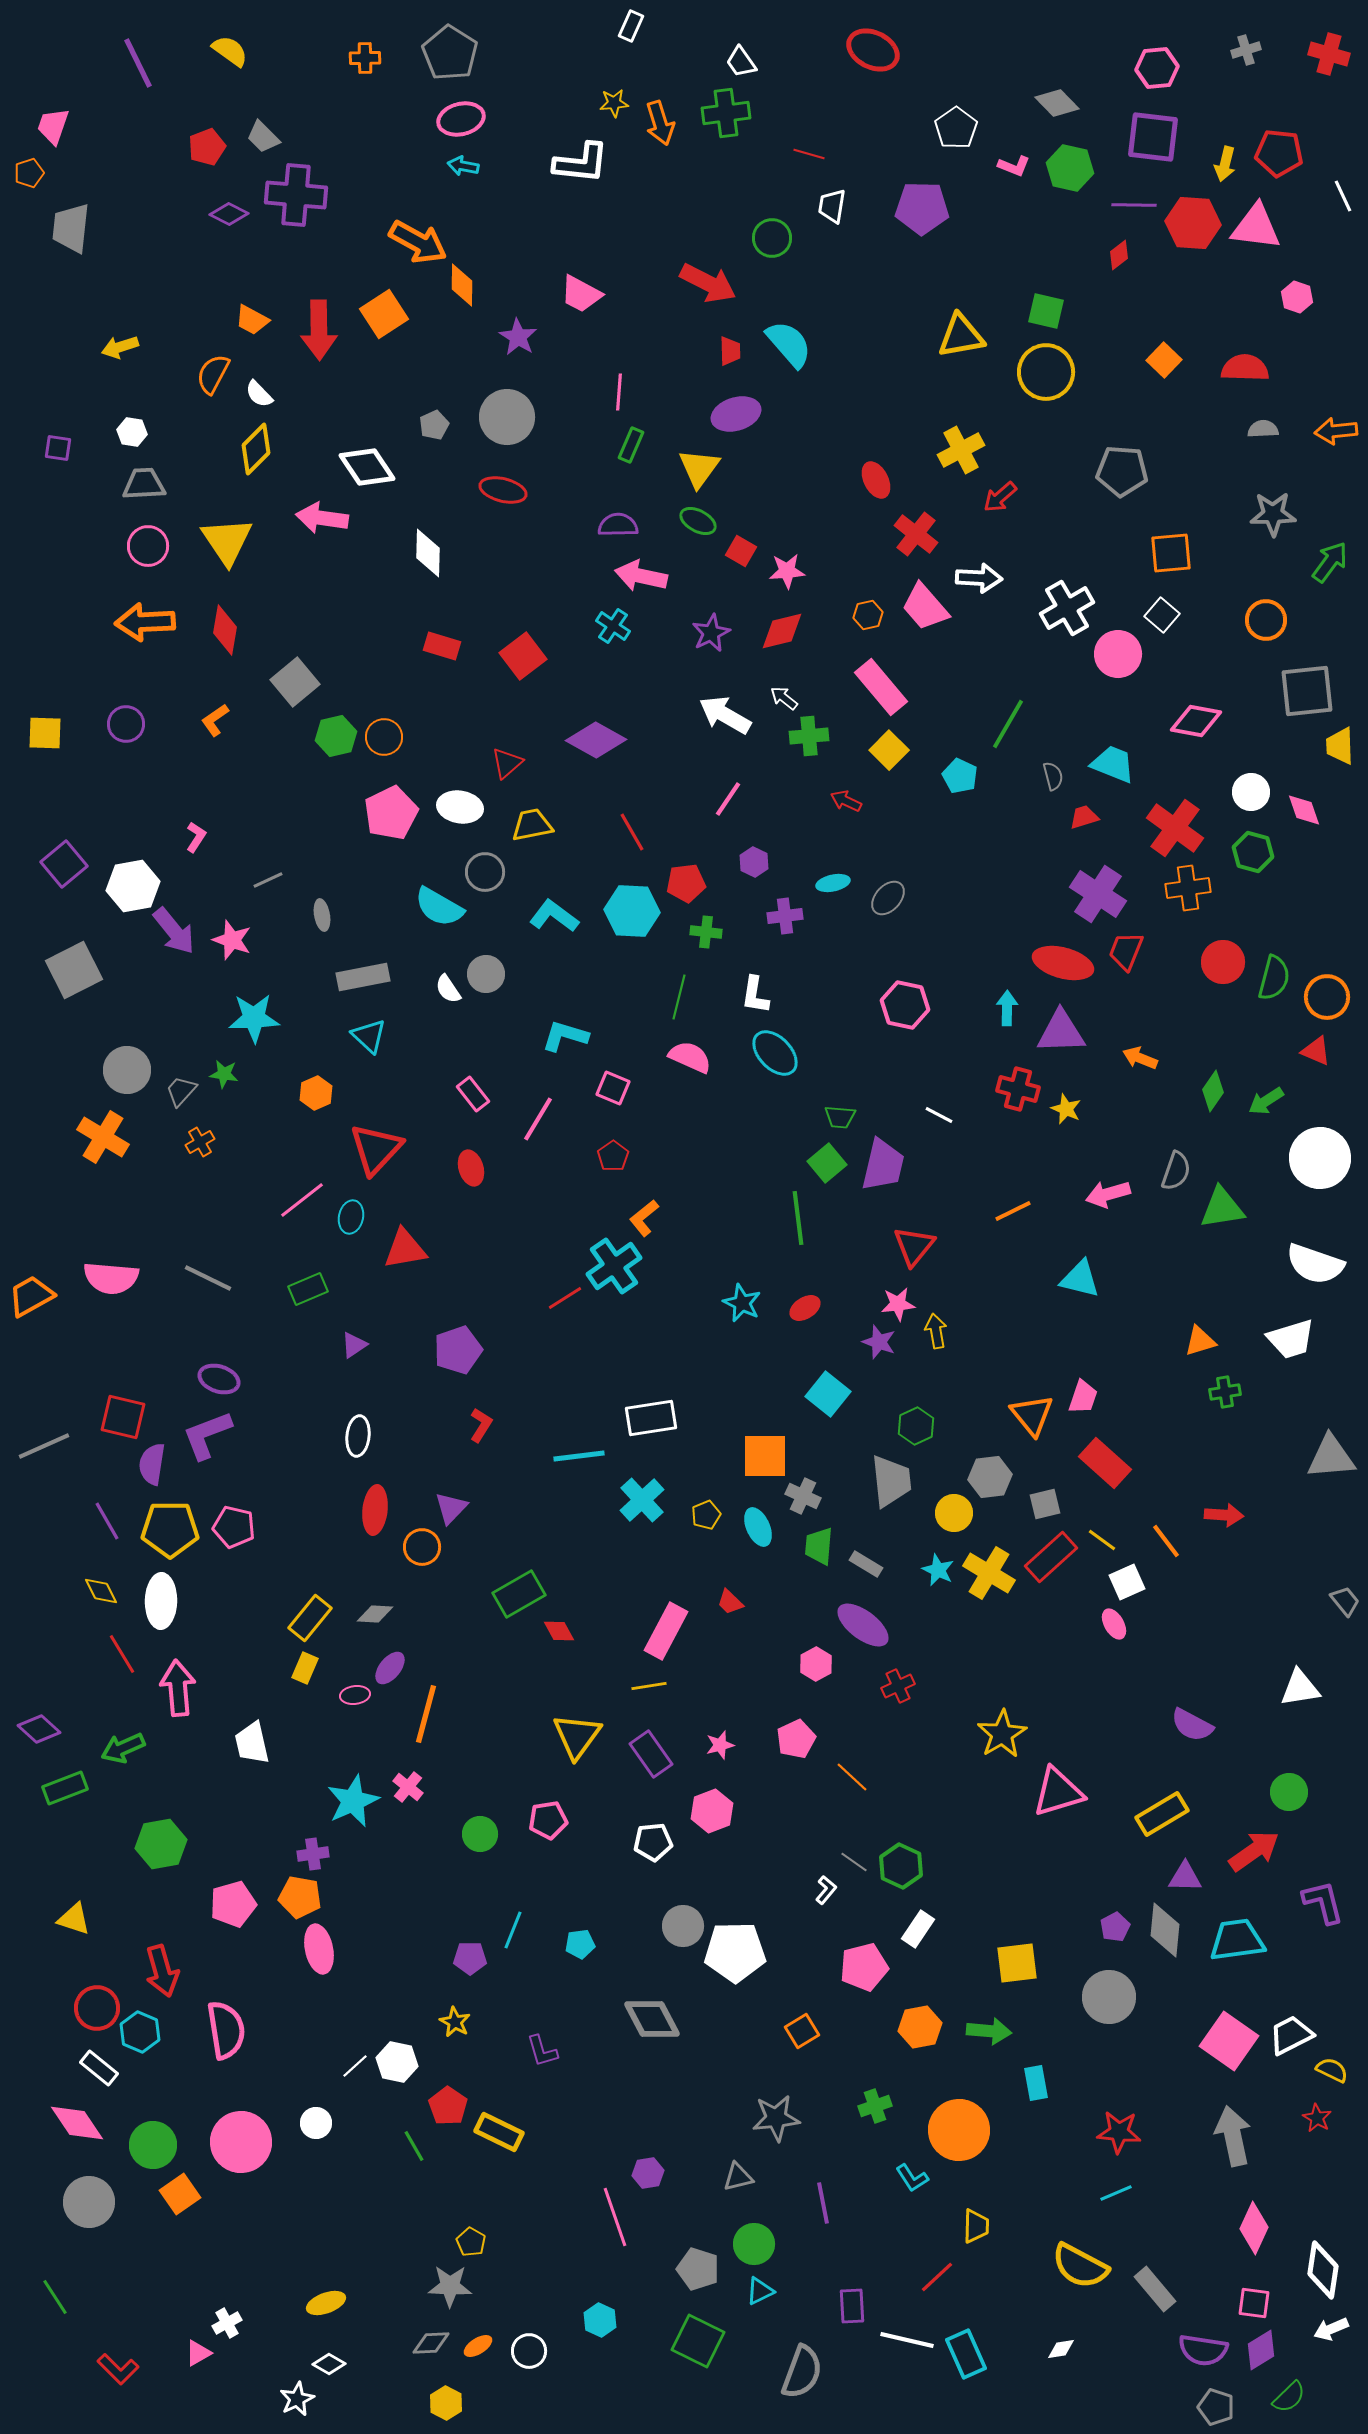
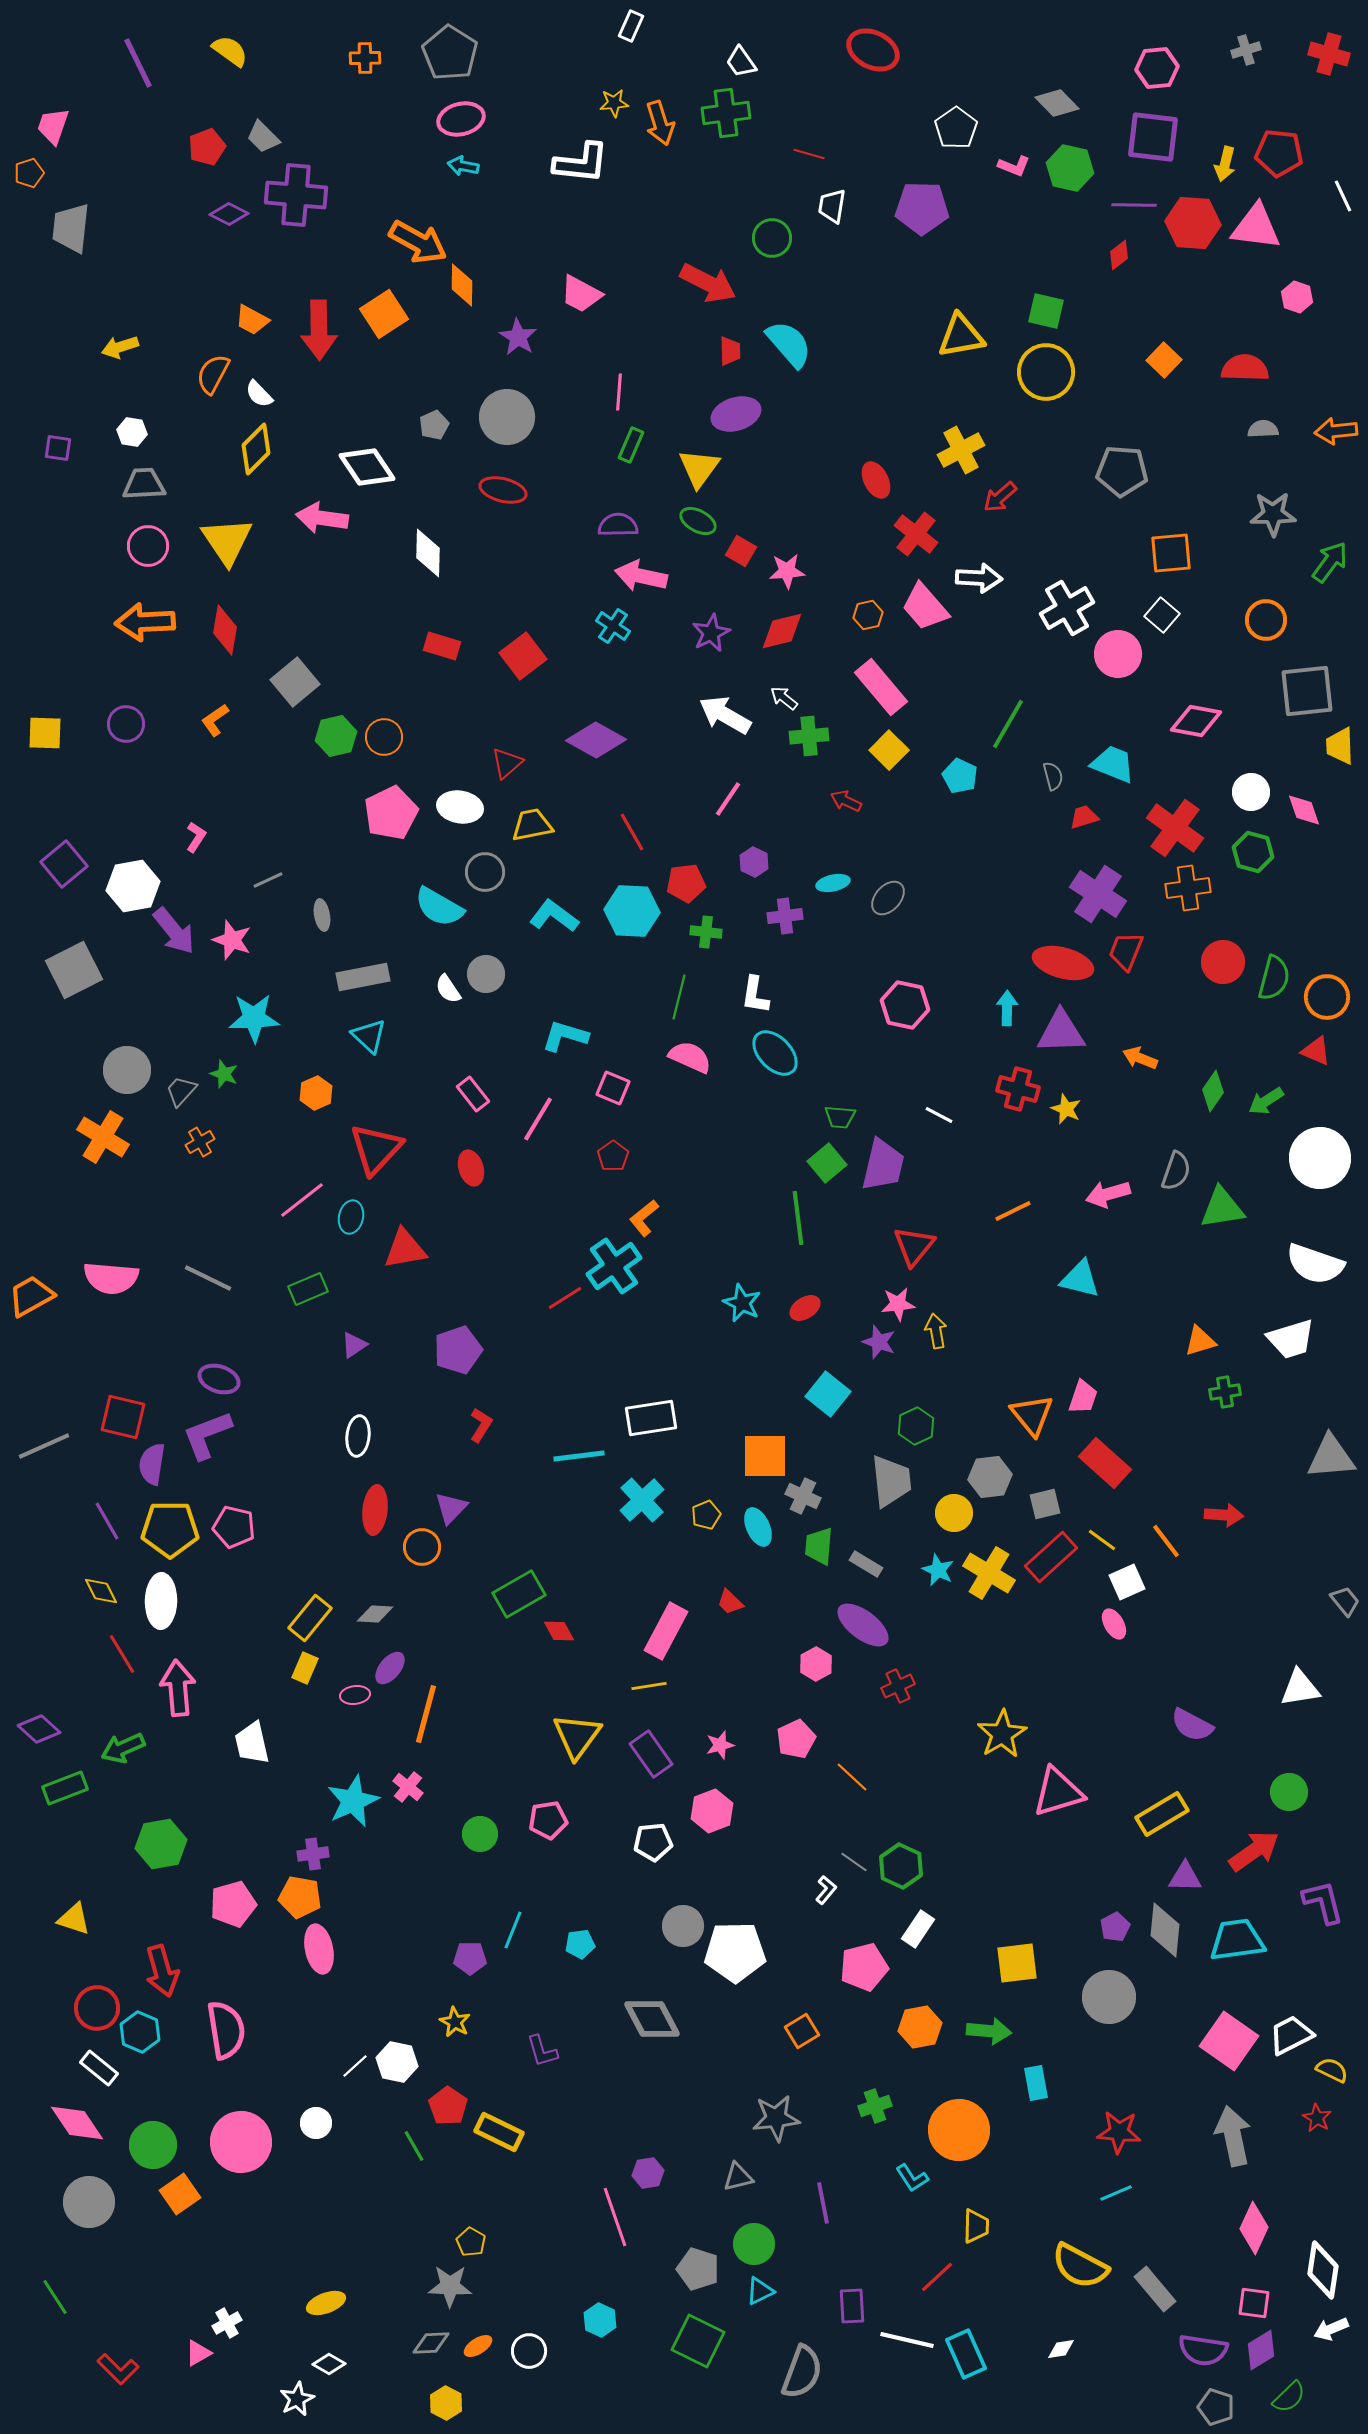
green star at (224, 1074): rotated 12 degrees clockwise
